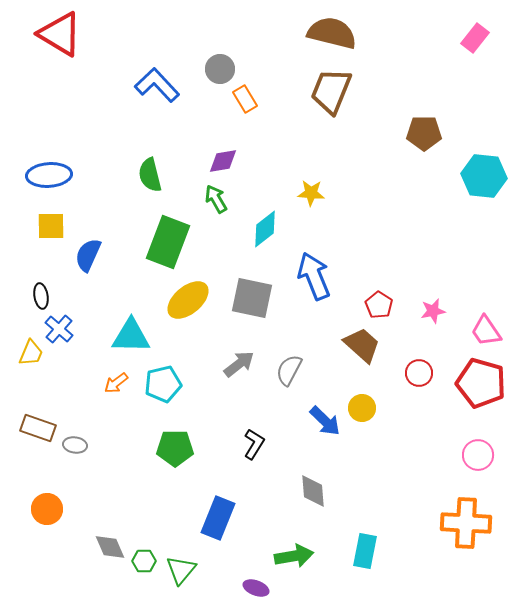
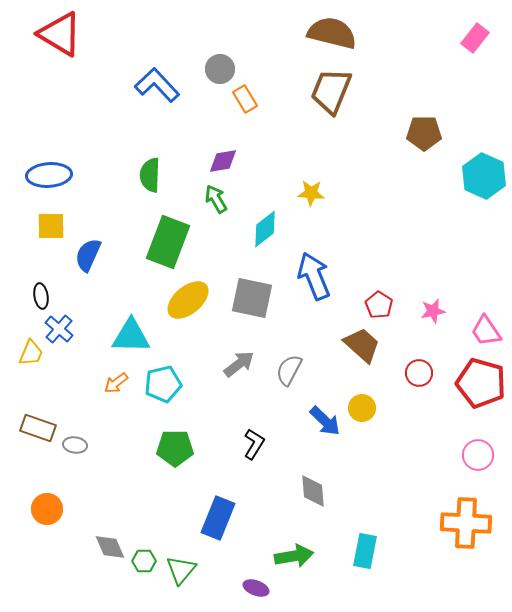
green semicircle at (150, 175): rotated 16 degrees clockwise
cyan hexagon at (484, 176): rotated 18 degrees clockwise
